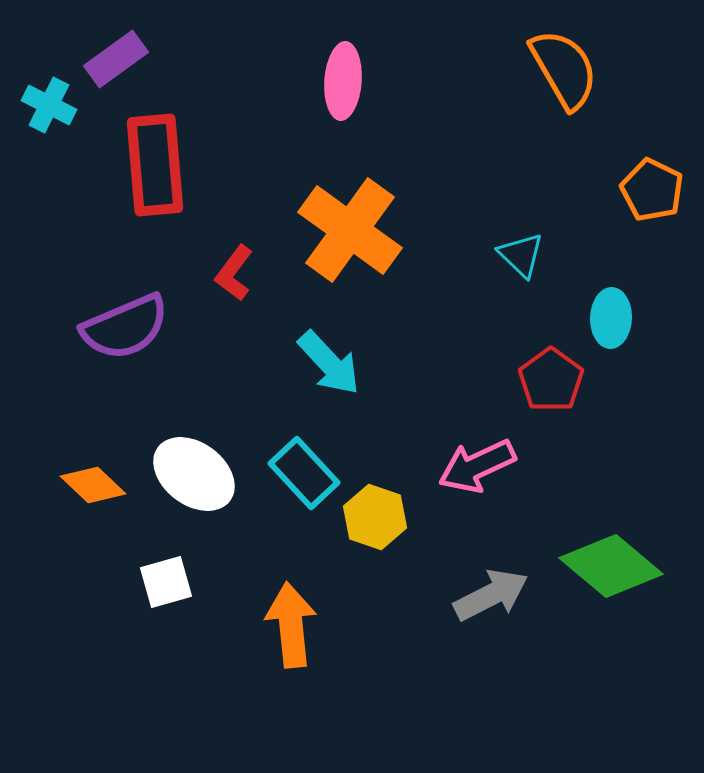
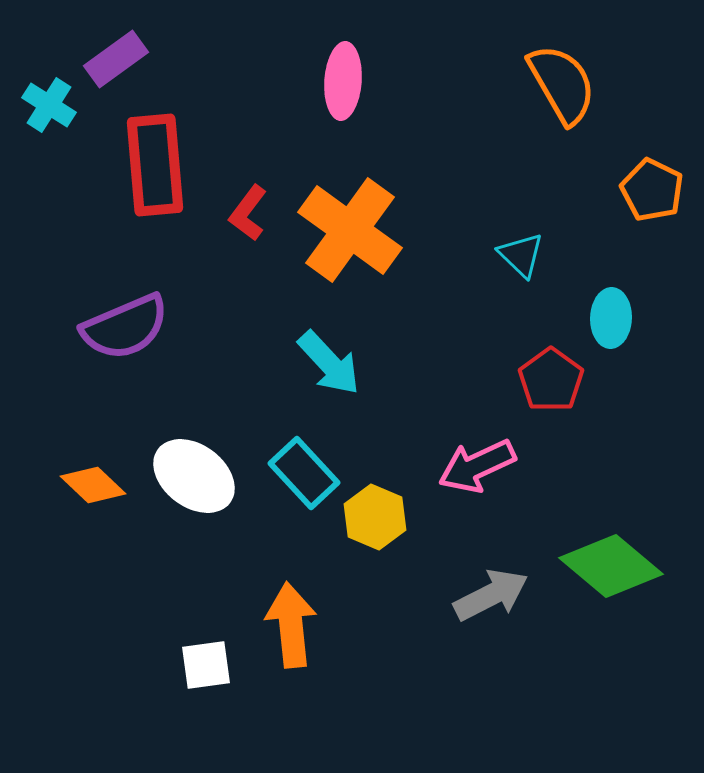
orange semicircle: moved 2 px left, 15 px down
cyan cross: rotated 6 degrees clockwise
red L-shape: moved 14 px right, 60 px up
white ellipse: moved 2 px down
yellow hexagon: rotated 4 degrees clockwise
white square: moved 40 px right, 83 px down; rotated 8 degrees clockwise
